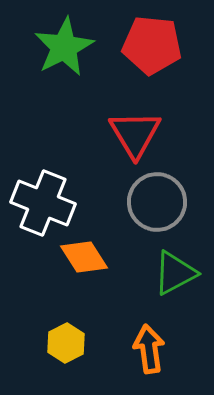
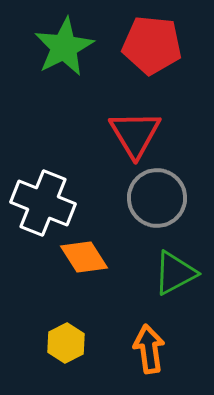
gray circle: moved 4 px up
